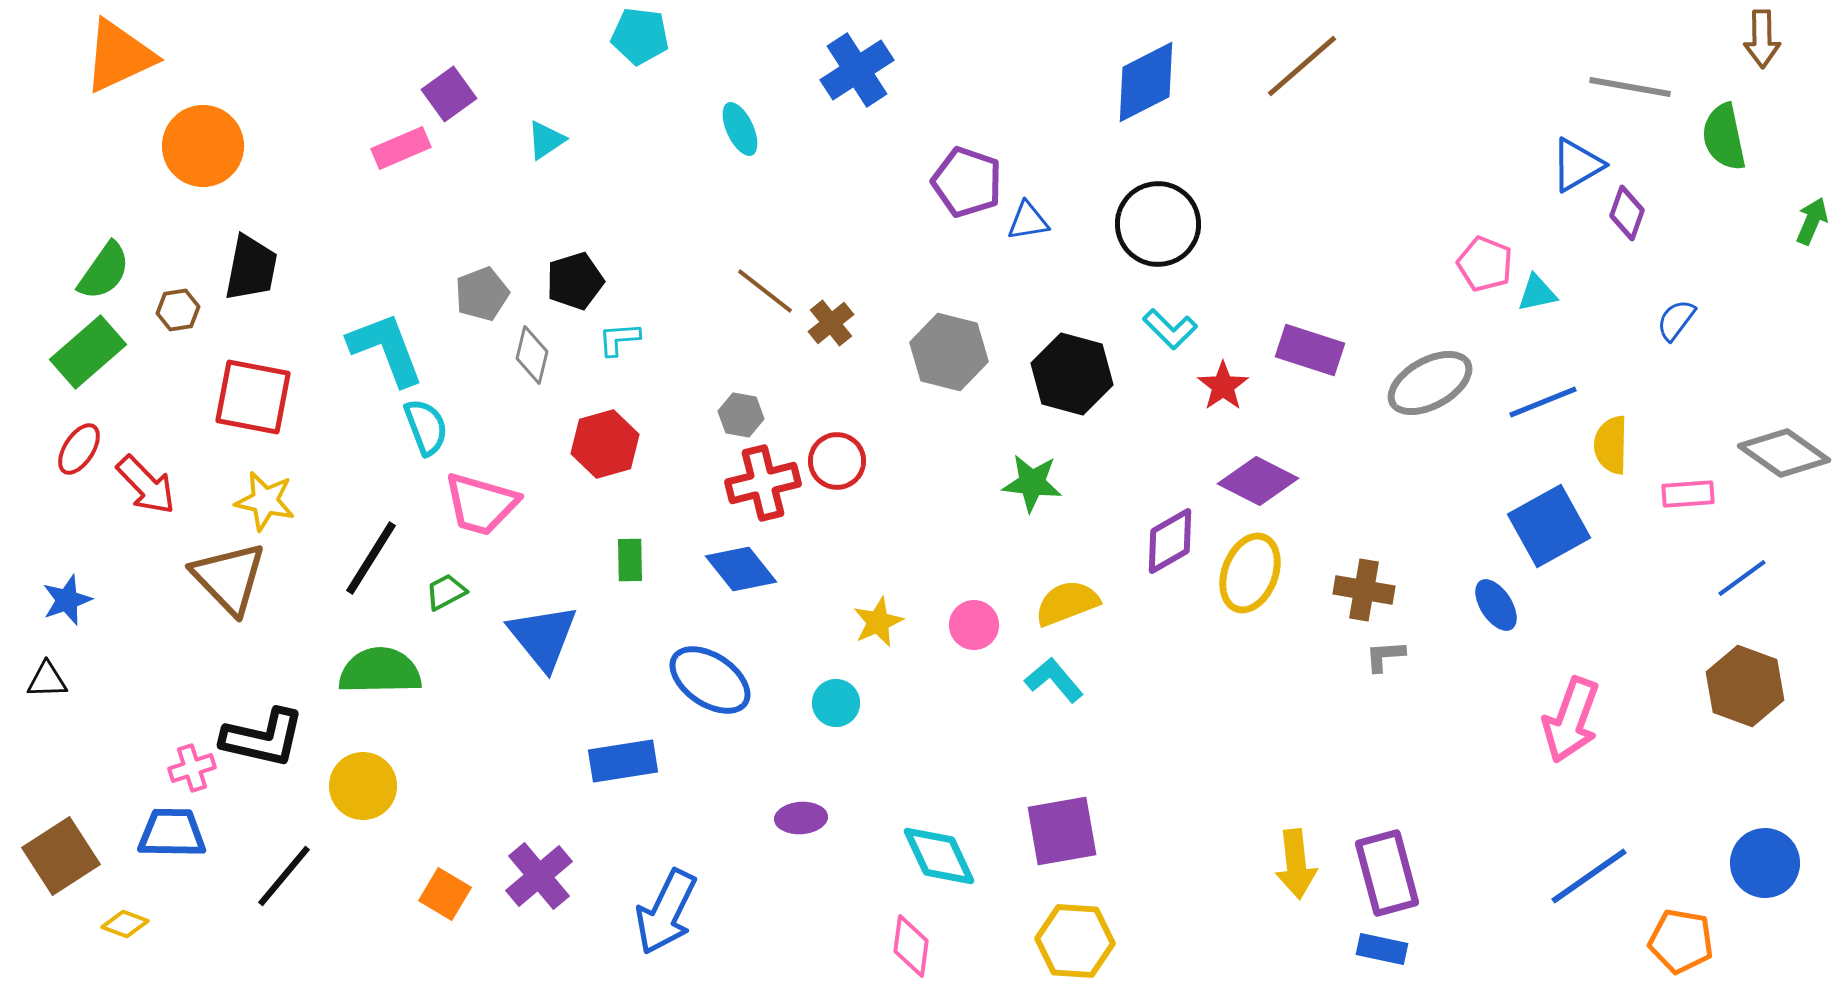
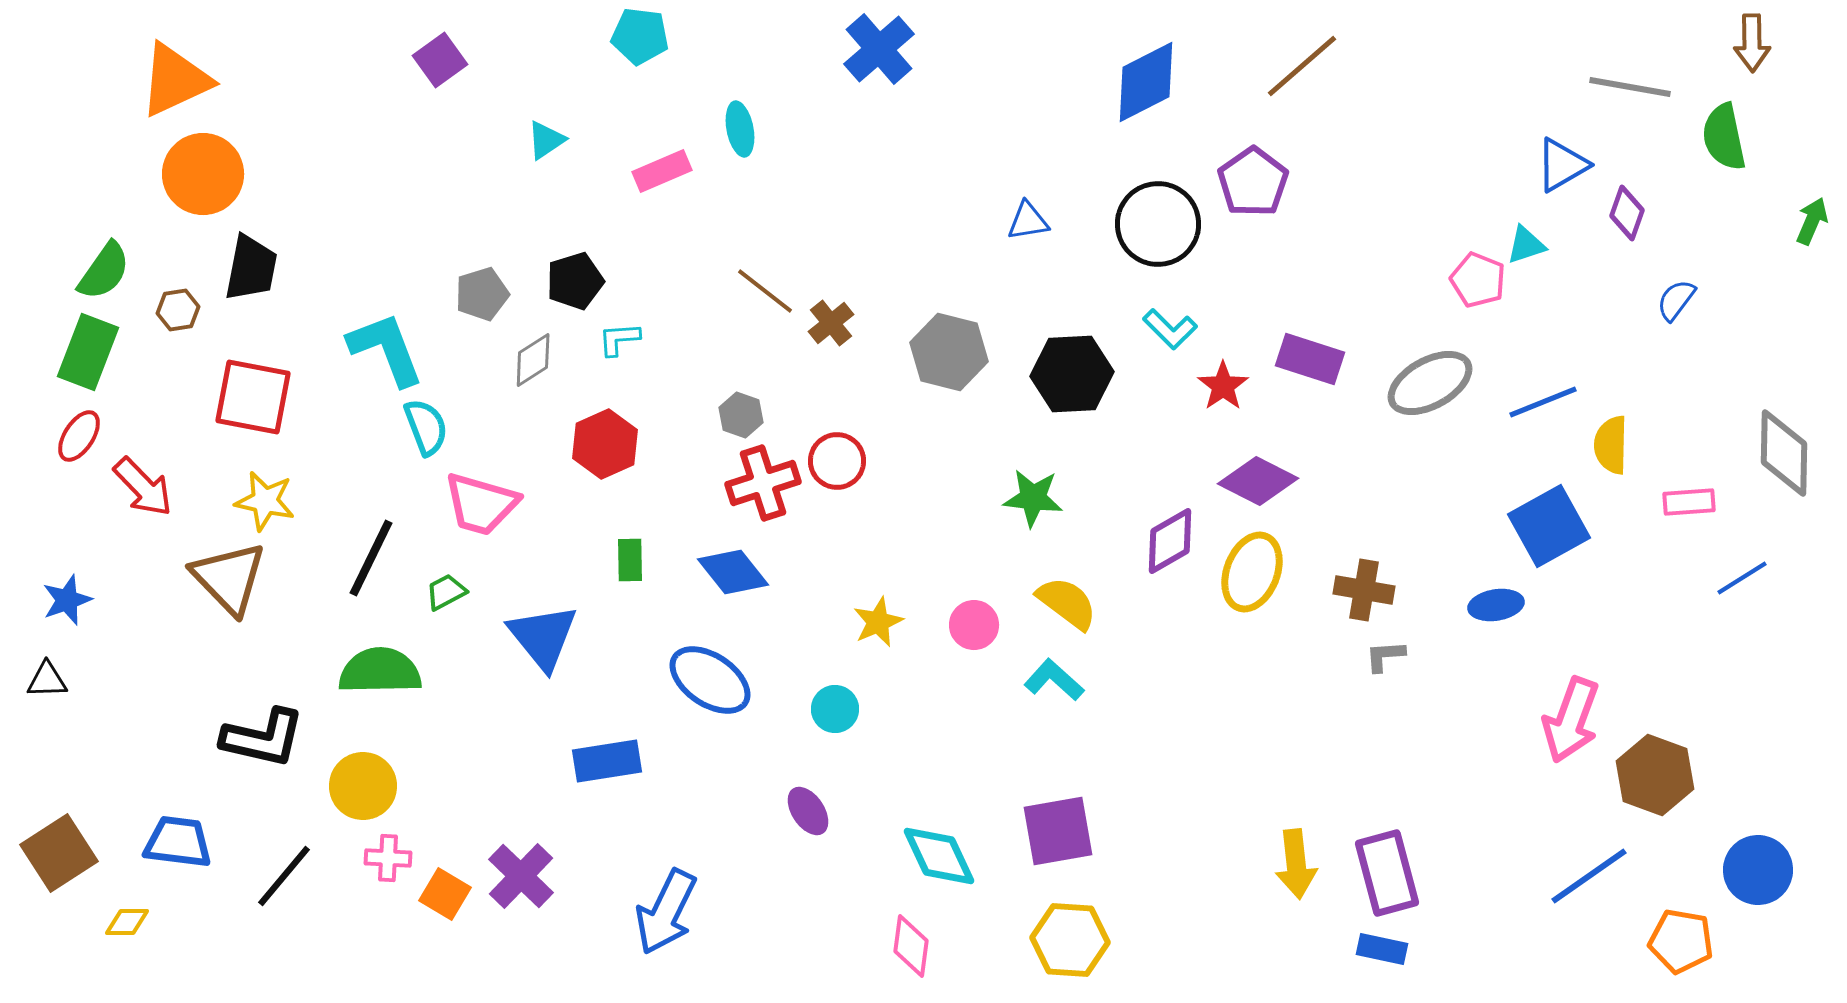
brown arrow at (1762, 39): moved 10 px left, 4 px down
orange triangle at (119, 56): moved 56 px right, 24 px down
blue cross at (857, 70): moved 22 px right, 21 px up; rotated 8 degrees counterclockwise
purple square at (449, 94): moved 9 px left, 34 px up
cyan ellipse at (740, 129): rotated 14 degrees clockwise
orange circle at (203, 146): moved 28 px down
pink rectangle at (401, 148): moved 261 px right, 23 px down
blue triangle at (1577, 165): moved 15 px left
purple pentagon at (967, 182): moved 286 px right; rotated 18 degrees clockwise
pink pentagon at (1485, 264): moved 7 px left, 16 px down
cyan triangle at (1537, 293): moved 11 px left, 48 px up; rotated 6 degrees counterclockwise
gray pentagon at (482, 294): rotated 4 degrees clockwise
blue semicircle at (1676, 320): moved 20 px up
purple rectangle at (1310, 350): moved 9 px down
green rectangle at (88, 352): rotated 28 degrees counterclockwise
gray diamond at (532, 355): moved 1 px right, 5 px down; rotated 44 degrees clockwise
black hexagon at (1072, 374): rotated 18 degrees counterclockwise
gray hexagon at (741, 415): rotated 9 degrees clockwise
red hexagon at (605, 444): rotated 8 degrees counterclockwise
red ellipse at (79, 449): moved 13 px up
gray diamond at (1784, 453): rotated 56 degrees clockwise
red cross at (763, 483): rotated 4 degrees counterclockwise
green star at (1032, 483): moved 1 px right, 15 px down
red arrow at (146, 485): moved 3 px left, 2 px down
pink rectangle at (1688, 494): moved 1 px right, 8 px down
black line at (371, 558): rotated 6 degrees counterclockwise
blue diamond at (741, 569): moved 8 px left, 3 px down
yellow ellipse at (1250, 573): moved 2 px right, 1 px up
blue line at (1742, 578): rotated 4 degrees clockwise
yellow semicircle at (1067, 603): rotated 58 degrees clockwise
blue ellipse at (1496, 605): rotated 66 degrees counterclockwise
cyan L-shape at (1054, 680): rotated 8 degrees counterclockwise
brown hexagon at (1745, 686): moved 90 px left, 89 px down
cyan circle at (836, 703): moved 1 px left, 6 px down
blue rectangle at (623, 761): moved 16 px left
pink cross at (192, 768): moved 196 px right, 90 px down; rotated 21 degrees clockwise
purple ellipse at (801, 818): moved 7 px right, 7 px up; rotated 60 degrees clockwise
purple square at (1062, 831): moved 4 px left
blue trapezoid at (172, 833): moved 6 px right, 9 px down; rotated 6 degrees clockwise
brown square at (61, 856): moved 2 px left, 3 px up
blue circle at (1765, 863): moved 7 px left, 7 px down
purple cross at (539, 876): moved 18 px left; rotated 6 degrees counterclockwise
yellow diamond at (125, 924): moved 2 px right, 2 px up; rotated 21 degrees counterclockwise
yellow hexagon at (1075, 941): moved 5 px left, 1 px up
